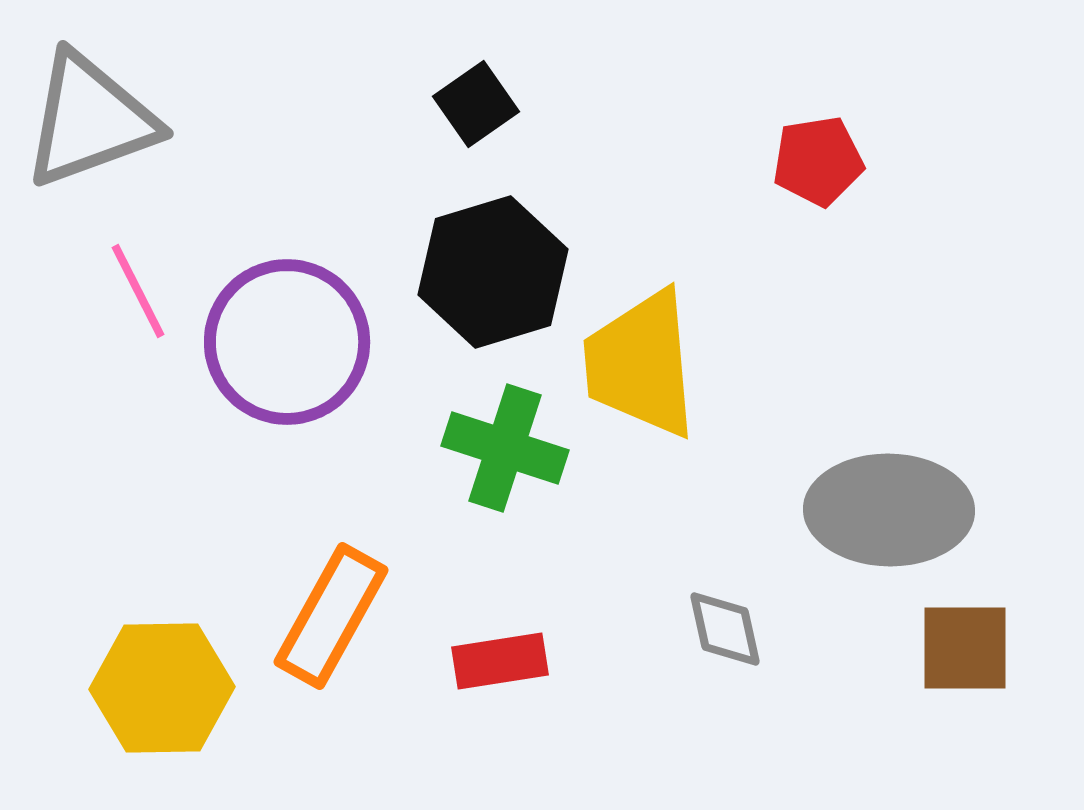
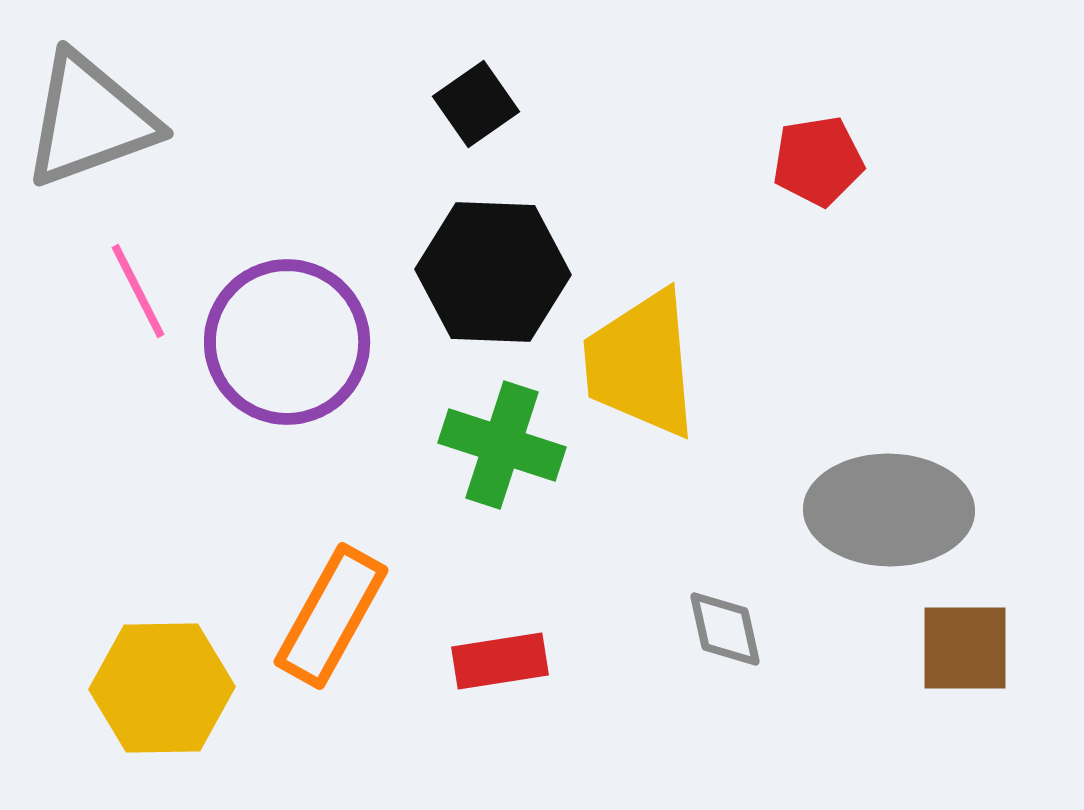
black hexagon: rotated 19 degrees clockwise
green cross: moved 3 px left, 3 px up
